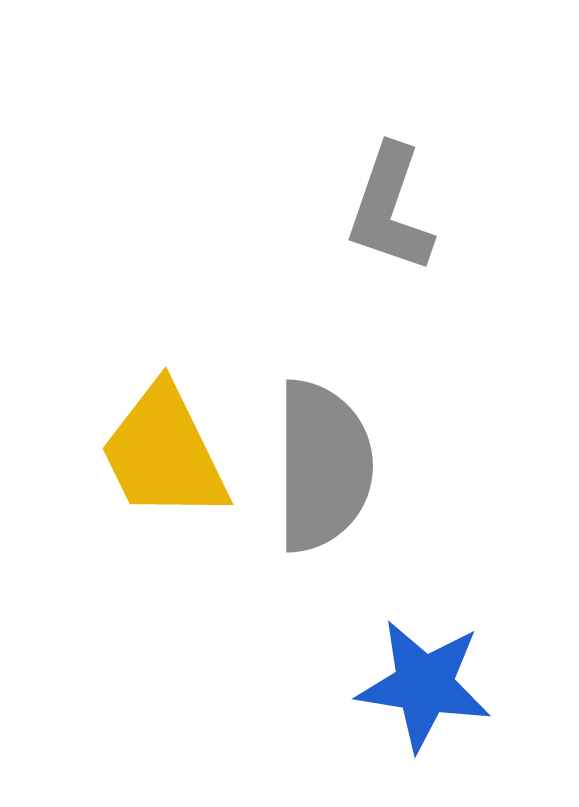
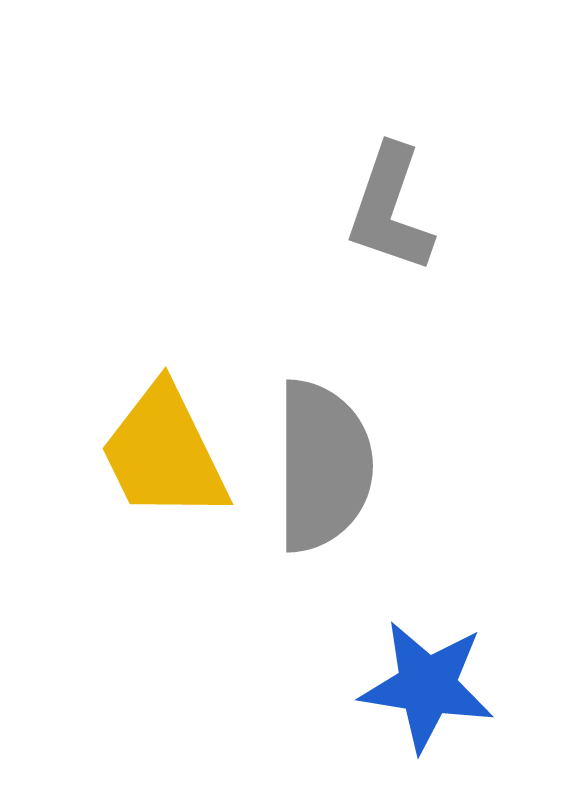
blue star: moved 3 px right, 1 px down
